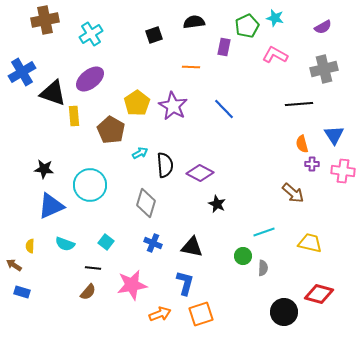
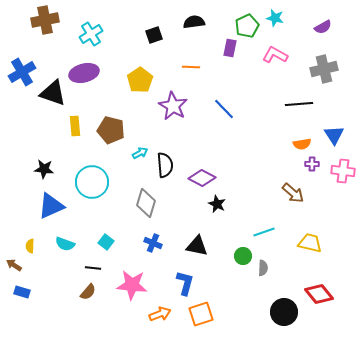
purple rectangle at (224, 47): moved 6 px right, 1 px down
purple ellipse at (90, 79): moved 6 px left, 6 px up; rotated 24 degrees clockwise
yellow pentagon at (137, 103): moved 3 px right, 23 px up
yellow rectangle at (74, 116): moved 1 px right, 10 px down
brown pentagon at (111, 130): rotated 16 degrees counterclockwise
orange semicircle at (302, 144): rotated 84 degrees counterclockwise
purple diamond at (200, 173): moved 2 px right, 5 px down
cyan circle at (90, 185): moved 2 px right, 3 px up
black triangle at (192, 247): moved 5 px right, 1 px up
pink star at (132, 285): rotated 16 degrees clockwise
red diamond at (319, 294): rotated 36 degrees clockwise
